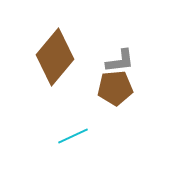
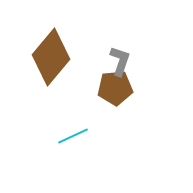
brown diamond: moved 4 px left
gray L-shape: rotated 64 degrees counterclockwise
